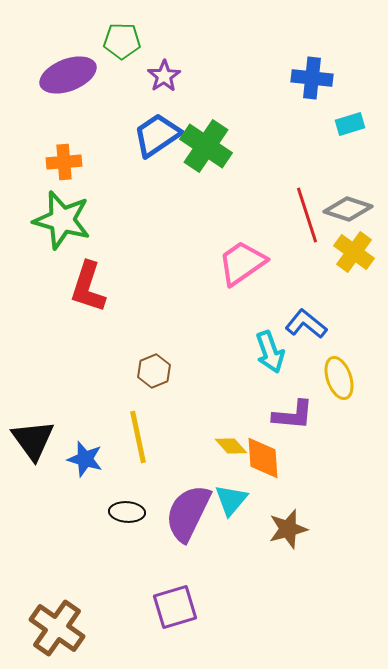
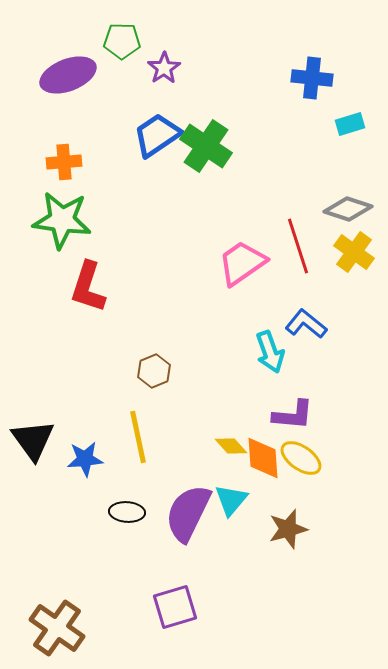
purple star: moved 8 px up
red line: moved 9 px left, 31 px down
green star: rotated 8 degrees counterclockwise
yellow ellipse: moved 38 px left, 80 px down; rotated 36 degrees counterclockwise
blue star: rotated 21 degrees counterclockwise
